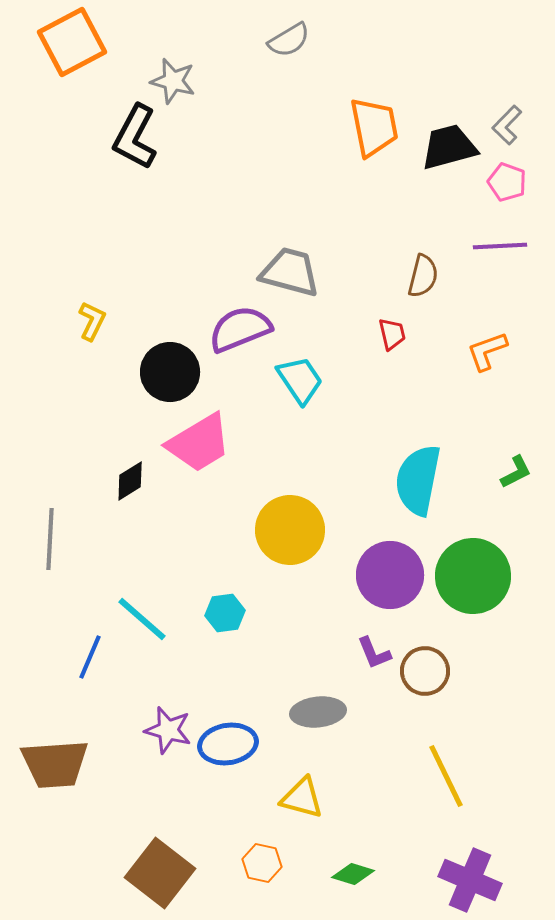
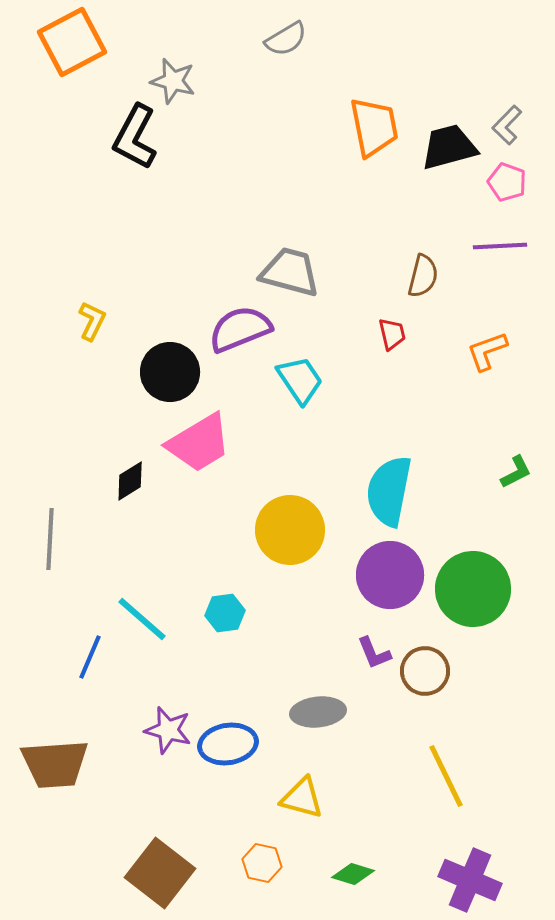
gray semicircle: moved 3 px left, 1 px up
cyan semicircle: moved 29 px left, 11 px down
green circle: moved 13 px down
